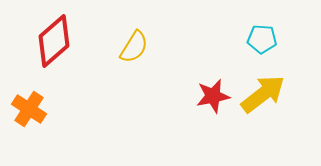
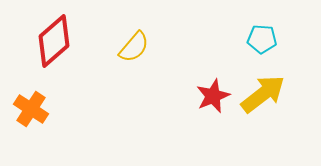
yellow semicircle: rotated 8 degrees clockwise
red star: rotated 12 degrees counterclockwise
orange cross: moved 2 px right
